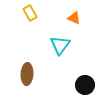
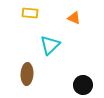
yellow rectangle: rotated 56 degrees counterclockwise
cyan triangle: moved 10 px left; rotated 10 degrees clockwise
black circle: moved 2 px left
